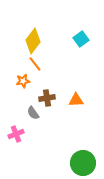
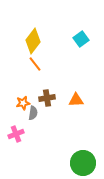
orange star: moved 22 px down
gray semicircle: rotated 136 degrees counterclockwise
